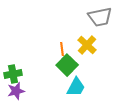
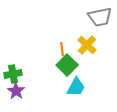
purple star: rotated 24 degrees counterclockwise
